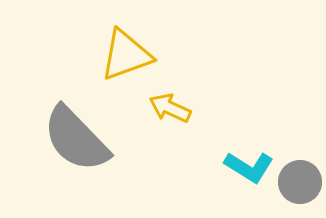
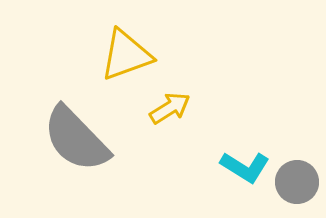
yellow arrow: rotated 123 degrees clockwise
cyan L-shape: moved 4 px left
gray circle: moved 3 px left
